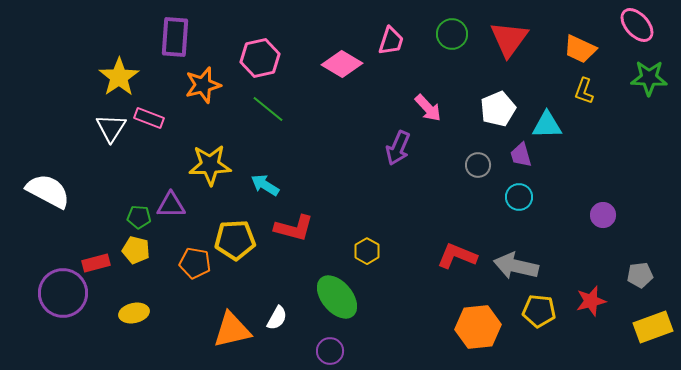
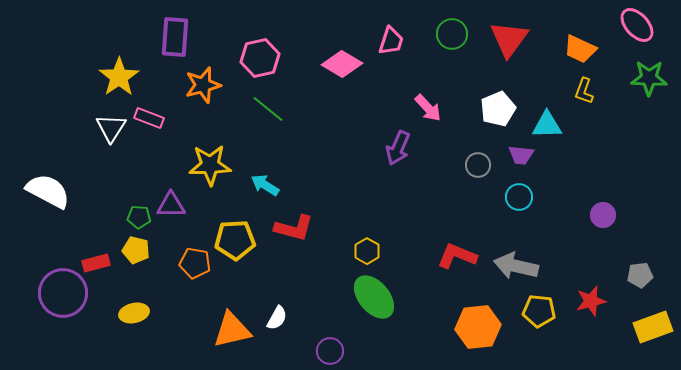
purple trapezoid at (521, 155): rotated 68 degrees counterclockwise
green ellipse at (337, 297): moved 37 px right
